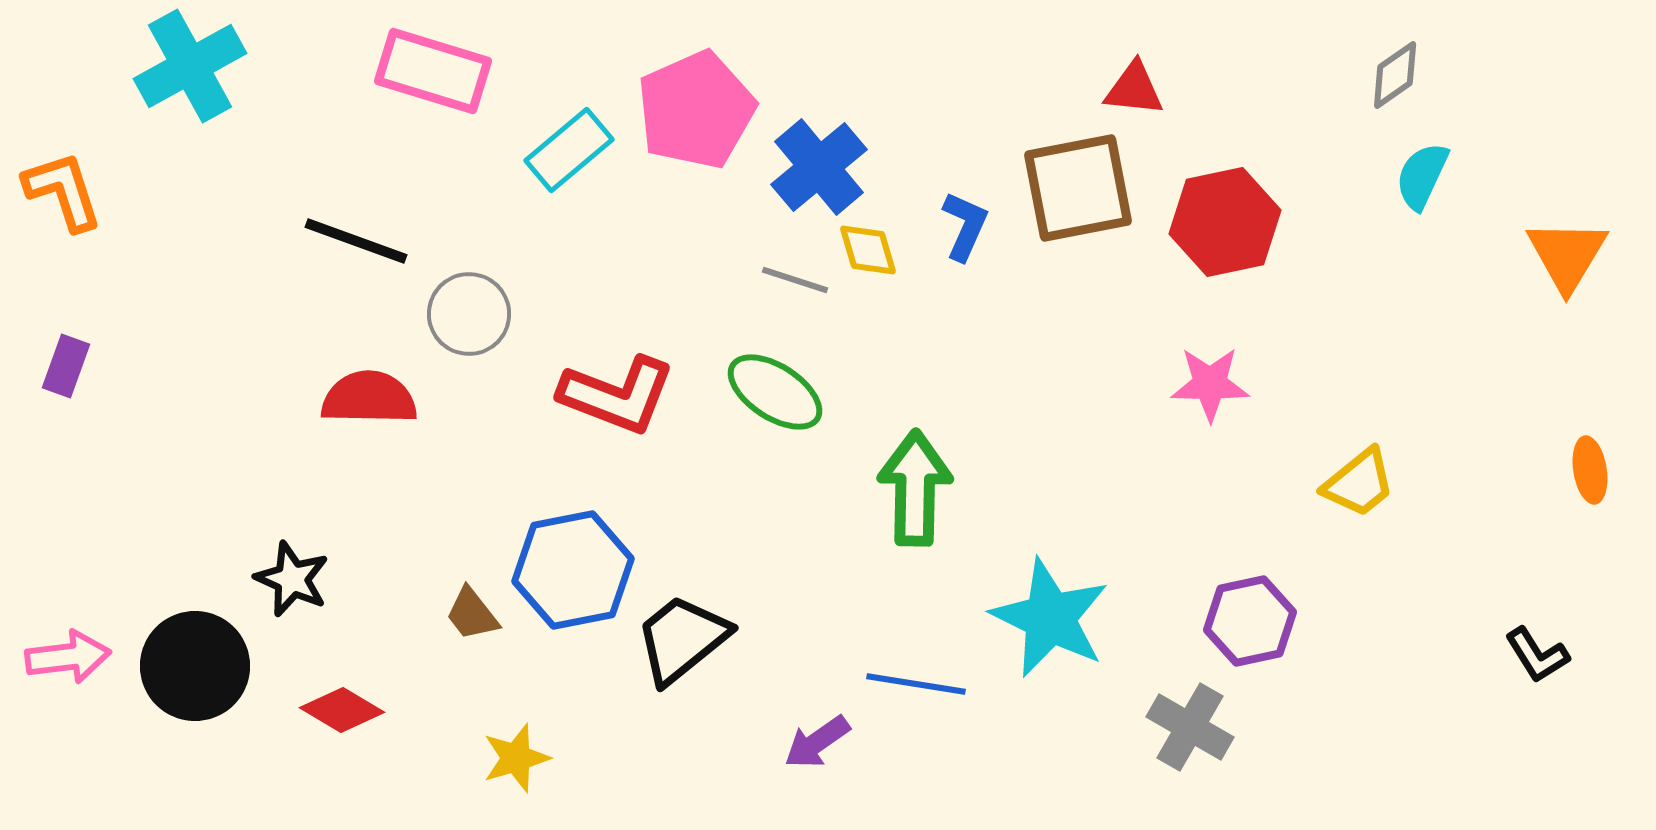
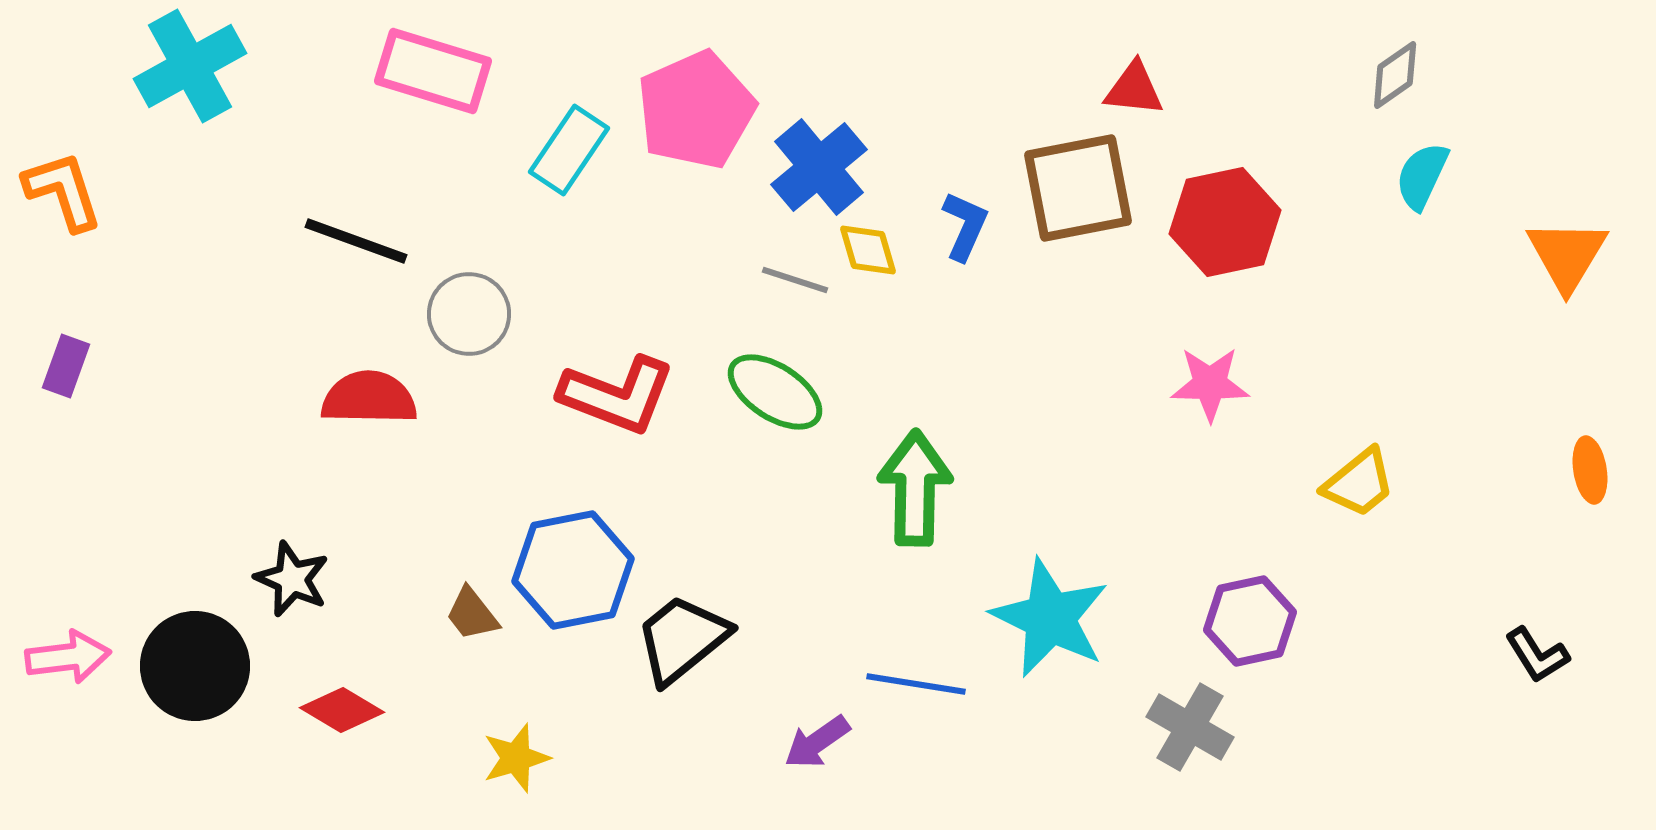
cyan rectangle: rotated 16 degrees counterclockwise
